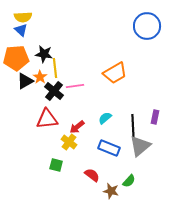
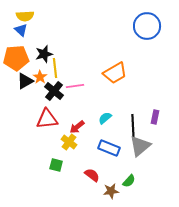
yellow semicircle: moved 2 px right, 1 px up
black star: rotated 24 degrees counterclockwise
brown star: rotated 21 degrees counterclockwise
